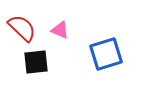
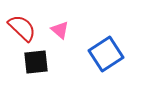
pink triangle: rotated 18 degrees clockwise
blue square: rotated 16 degrees counterclockwise
